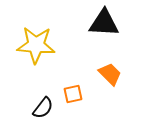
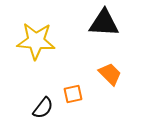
yellow star: moved 4 px up
